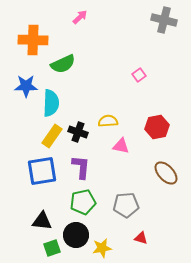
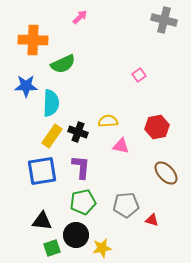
red triangle: moved 11 px right, 18 px up
